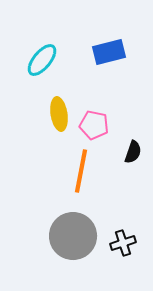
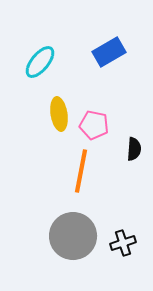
blue rectangle: rotated 16 degrees counterclockwise
cyan ellipse: moved 2 px left, 2 px down
black semicircle: moved 1 px right, 3 px up; rotated 15 degrees counterclockwise
